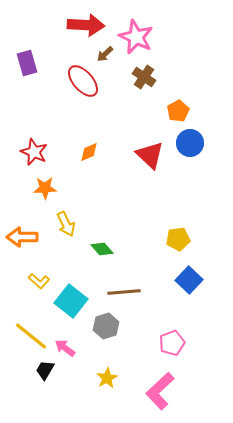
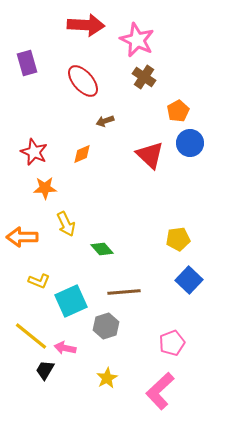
pink star: moved 1 px right, 3 px down
brown arrow: moved 67 px down; rotated 24 degrees clockwise
orange diamond: moved 7 px left, 2 px down
yellow L-shape: rotated 20 degrees counterclockwise
cyan square: rotated 28 degrees clockwise
pink arrow: rotated 25 degrees counterclockwise
